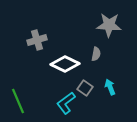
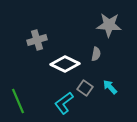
cyan arrow: rotated 21 degrees counterclockwise
cyan L-shape: moved 2 px left
